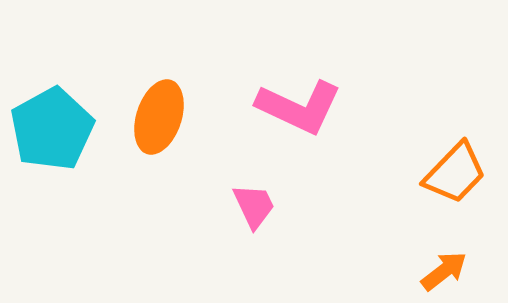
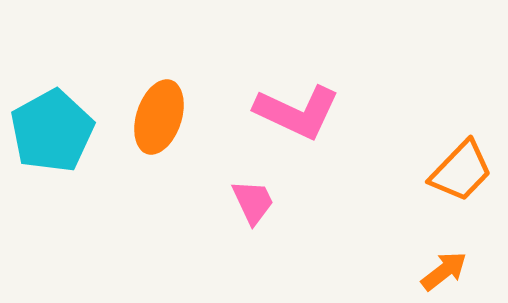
pink L-shape: moved 2 px left, 5 px down
cyan pentagon: moved 2 px down
orange trapezoid: moved 6 px right, 2 px up
pink trapezoid: moved 1 px left, 4 px up
